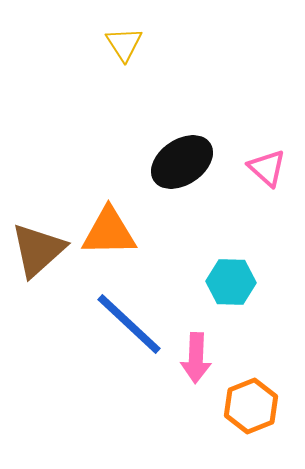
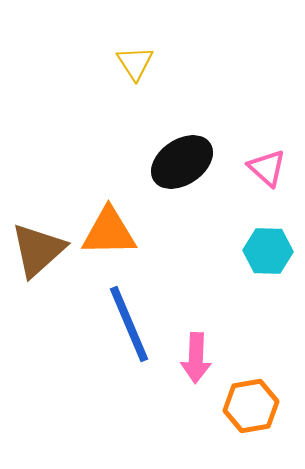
yellow triangle: moved 11 px right, 19 px down
cyan hexagon: moved 37 px right, 31 px up
blue line: rotated 24 degrees clockwise
orange hexagon: rotated 12 degrees clockwise
